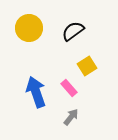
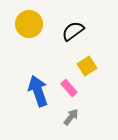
yellow circle: moved 4 px up
blue arrow: moved 2 px right, 1 px up
